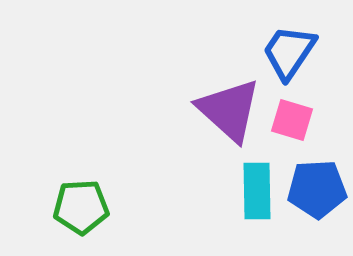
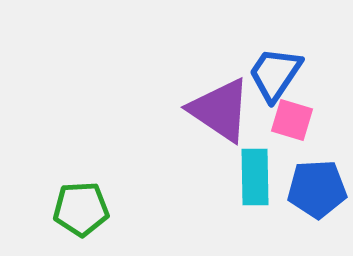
blue trapezoid: moved 14 px left, 22 px down
purple triangle: moved 9 px left; rotated 8 degrees counterclockwise
cyan rectangle: moved 2 px left, 14 px up
green pentagon: moved 2 px down
